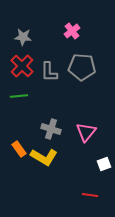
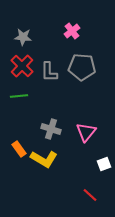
yellow L-shape: moved 2 px down
red line: rotated 35 degrees clockwise
